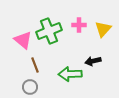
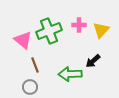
yellow triangle: moved 2 px left, 1 px down
black arrow: rotated 28 degrees counterclockwise
